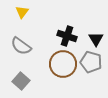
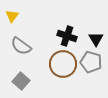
yellow triangle: moved 10 px left, 4 px down
